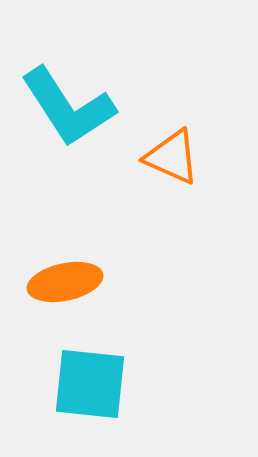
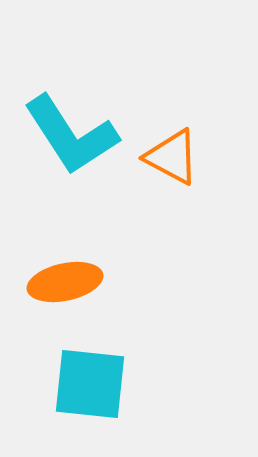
cyan L-shape: moved 3 px right, 28 px down
orange triangle: rotated 4 degrees clockwise
